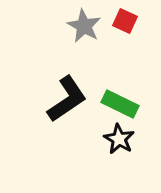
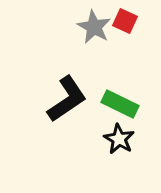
gray star: moved 10 px right, 1 px down
